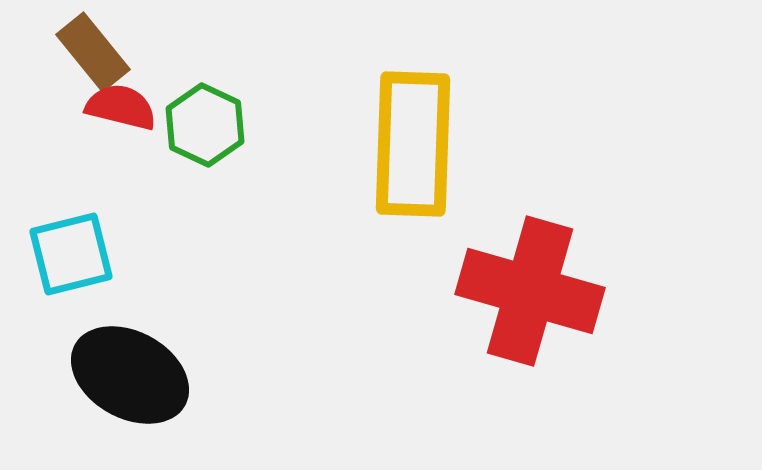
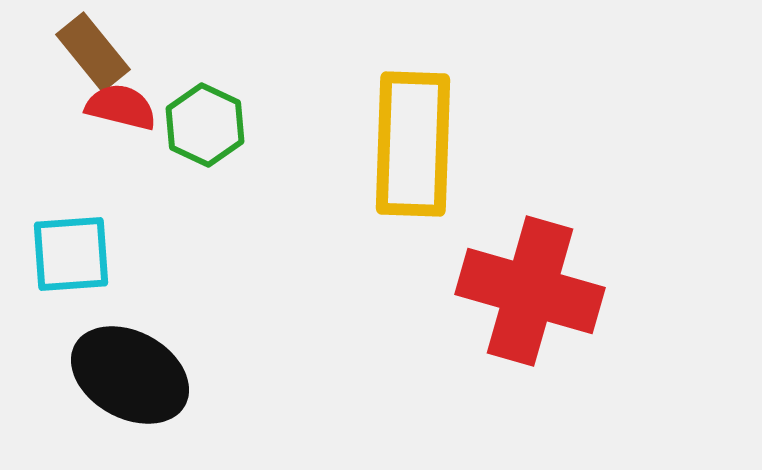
cyan square: rotated 10 degrees clockwise
